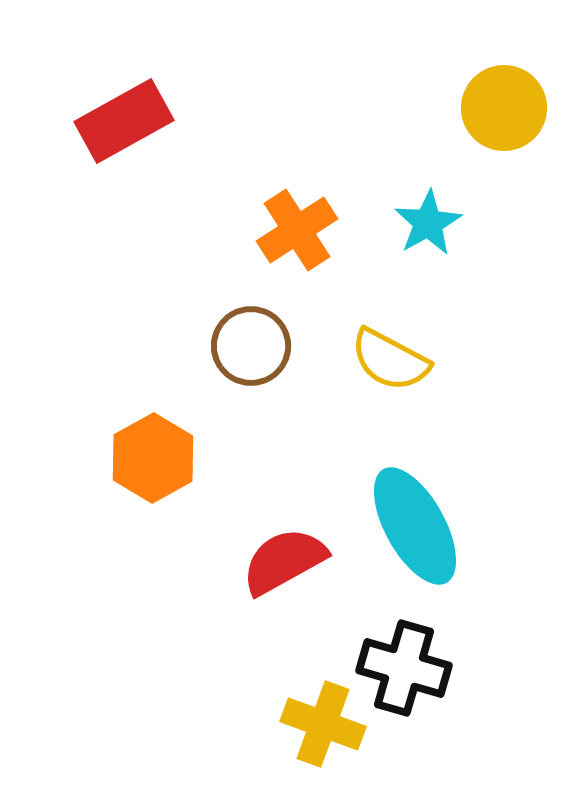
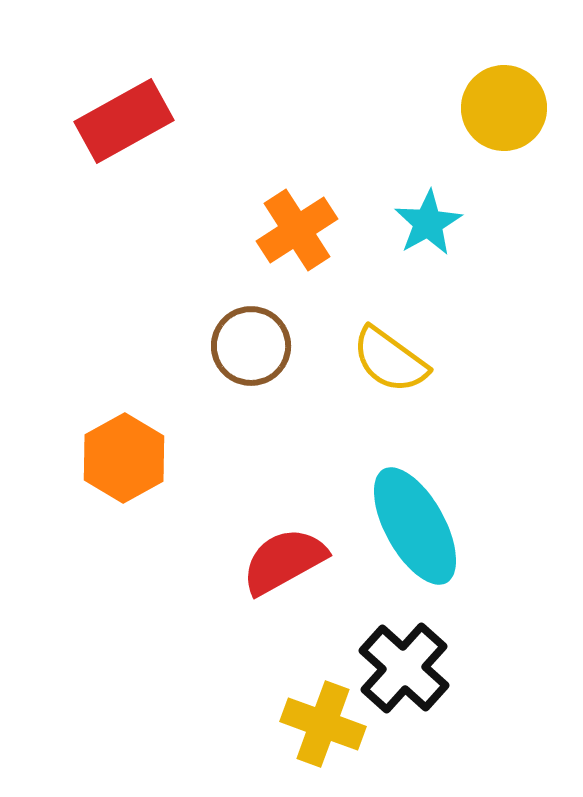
yellow semicircle: rotated 8 degrees clockwise
orange hexagon: moved 29 px left
black cross: rotated 26 degrees clockwise
